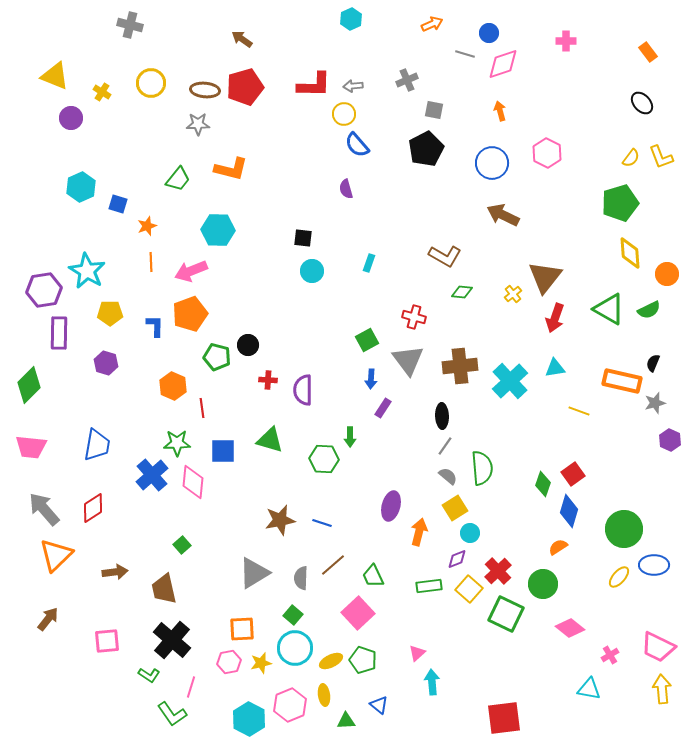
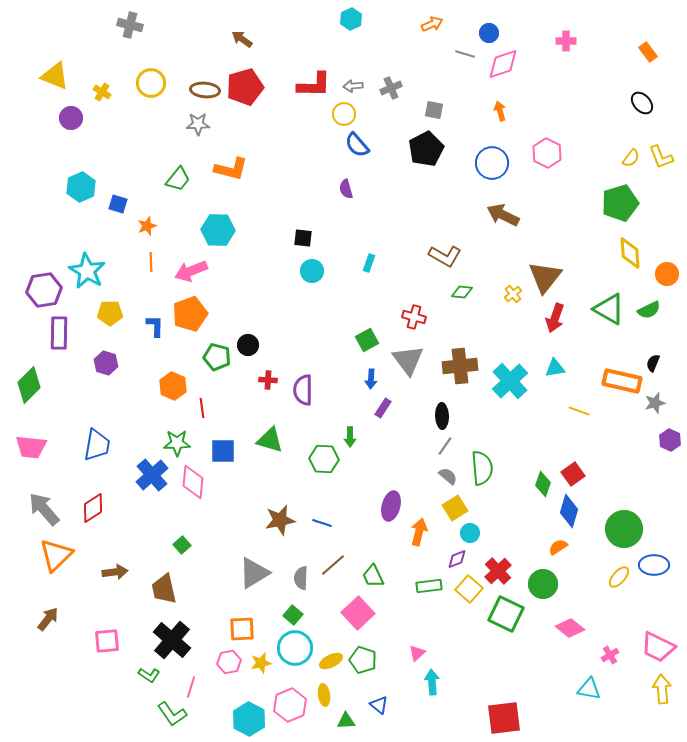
gray cross at (407, 80): moved 16 px left, 8 px down
